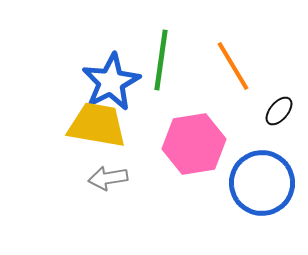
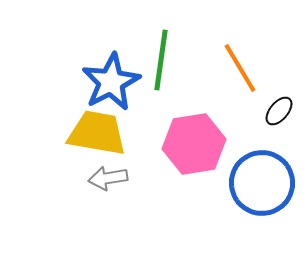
orange line: moved 7 px right, 2 px down
yellow trapezoid: moved 8 px down
